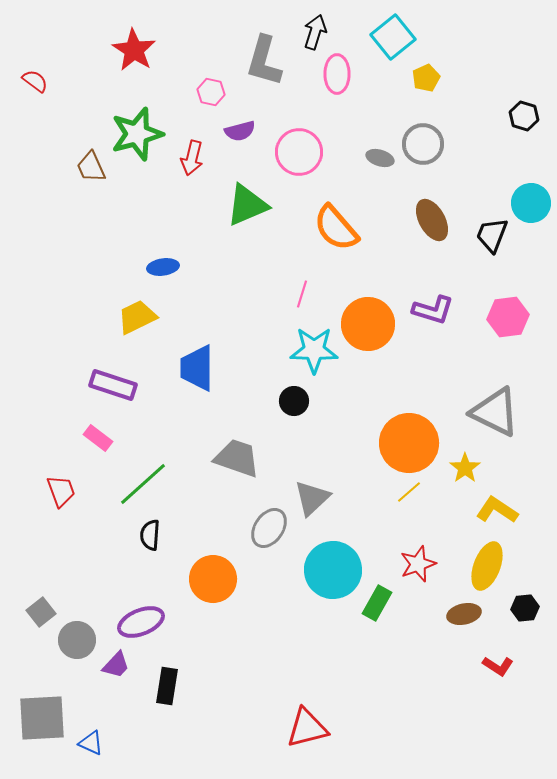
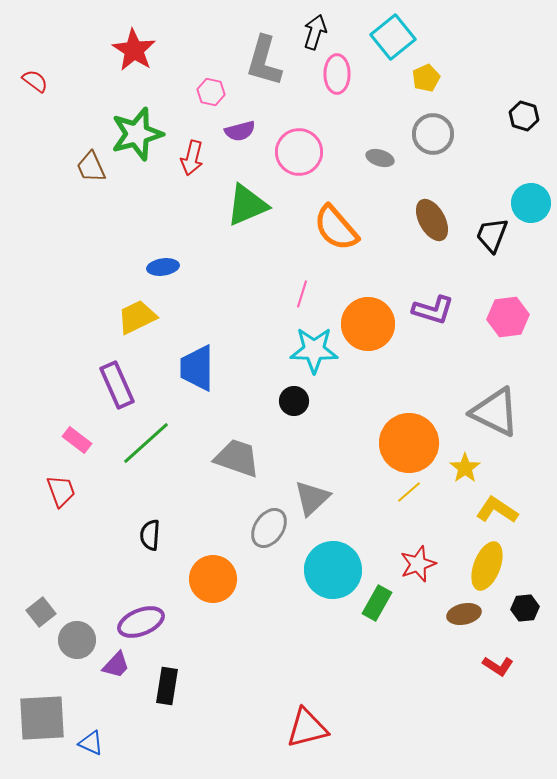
gray circle at (423, 144): moved 10 px right, 10 px up
purple rectangle at (113, 385): moved 4 px right; rotated 48 degrees clockwise
pink rectangle at (98, 438): moved 21 px left, 2 px down
green line at (143, 484): moved 3 px right, 41 px up
